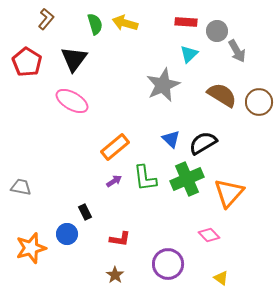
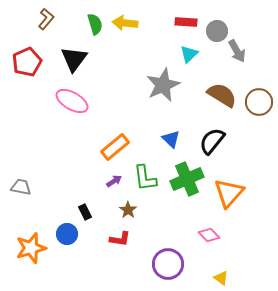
yellow arrow: rotated 10 degrees counterclockwise
red pentagon: rotated 16 degrees clockwise
black semicircle: moved 9 px right, 2 px up; rotated 20 degrees counterclockwise
brown star: moved 13 px right, 65 px up
